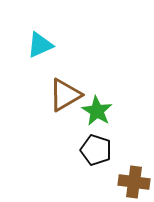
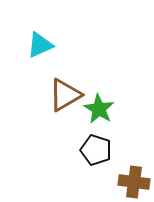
green star: moved 2 px right, 2 px up
